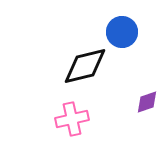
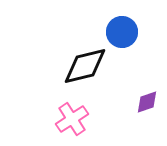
pink cross: rotated 20 degrees counterclockwise
